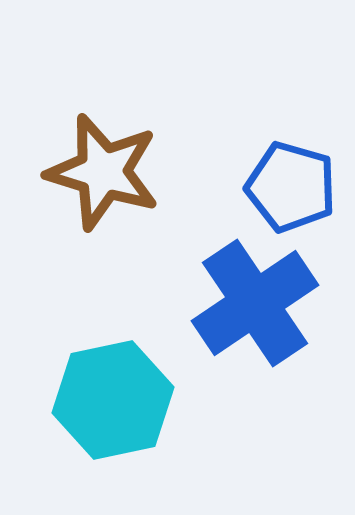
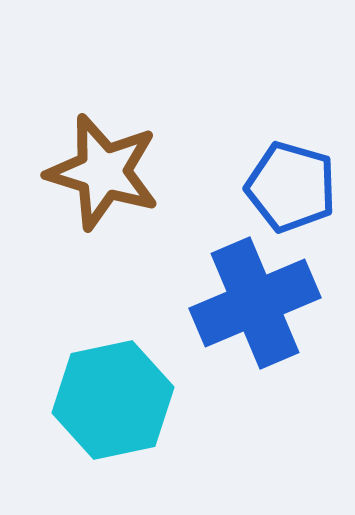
blue cross: rotated 11 degrees clockwise
